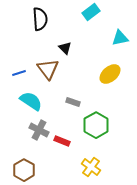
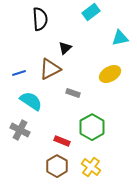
black triangle: rotated 32 degrees clockwise
brown triangle: moved 2 px right; rotated 40 degrees clockwise
yellow ellipse: rotated 10 degrees clockwise
gray rectangle: moved 9 px up
green hexagon: moved 4 px left, 2 px down
gray cross: moved 19 px left
brown hexagon: moved 33 px right, 4 px up
